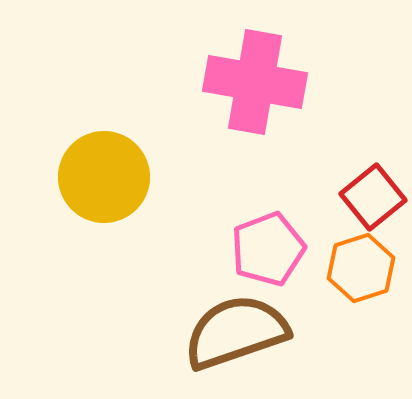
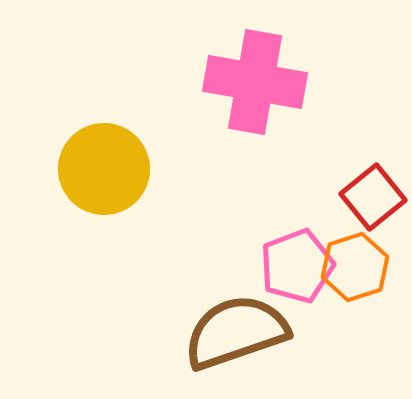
yellow circle: moved 8 px up
pink pentagon: moved 29 px right, 17 px down
orange hexagon: moved 6 px left, 1 px up
